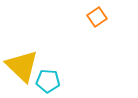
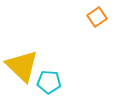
cyan pentagon: moved 1 px right, 1 px down
